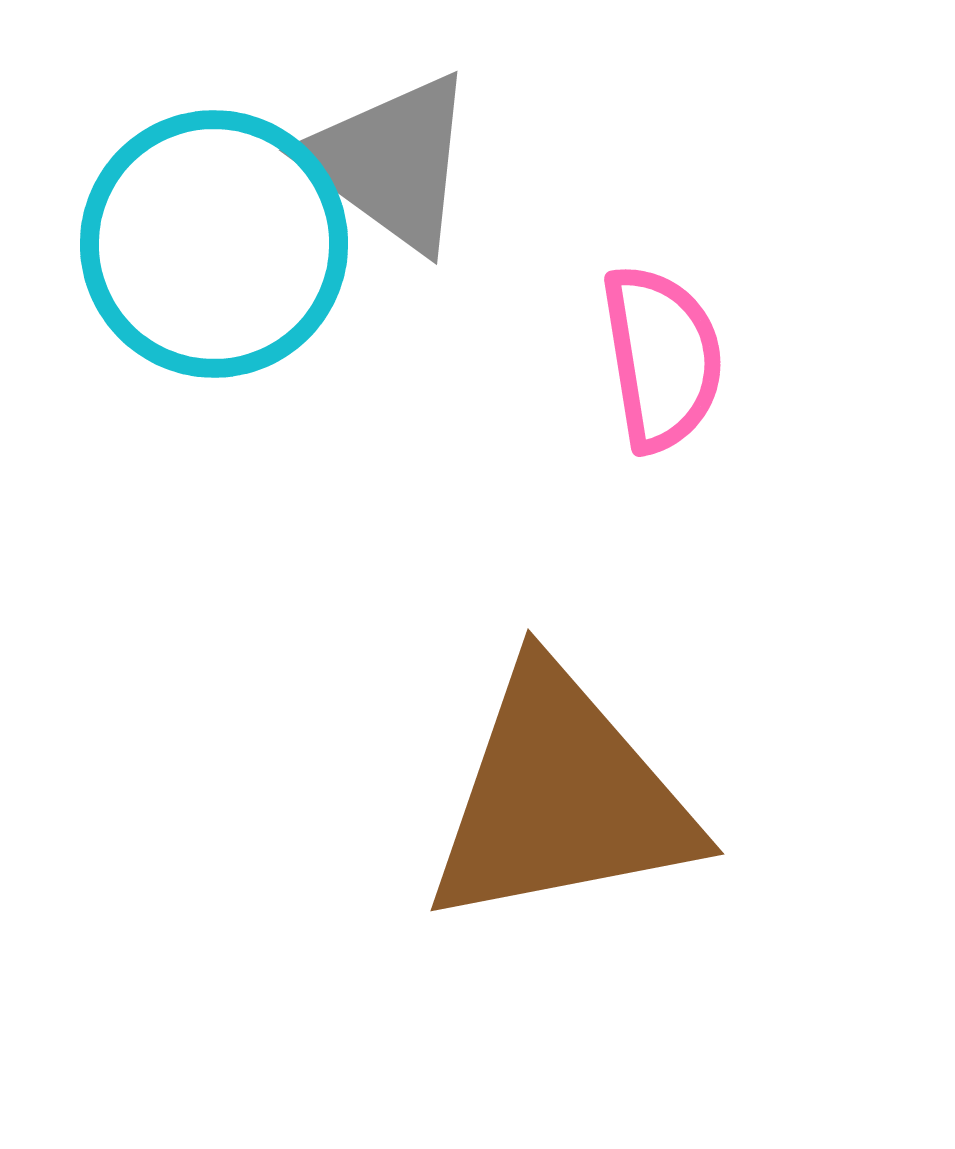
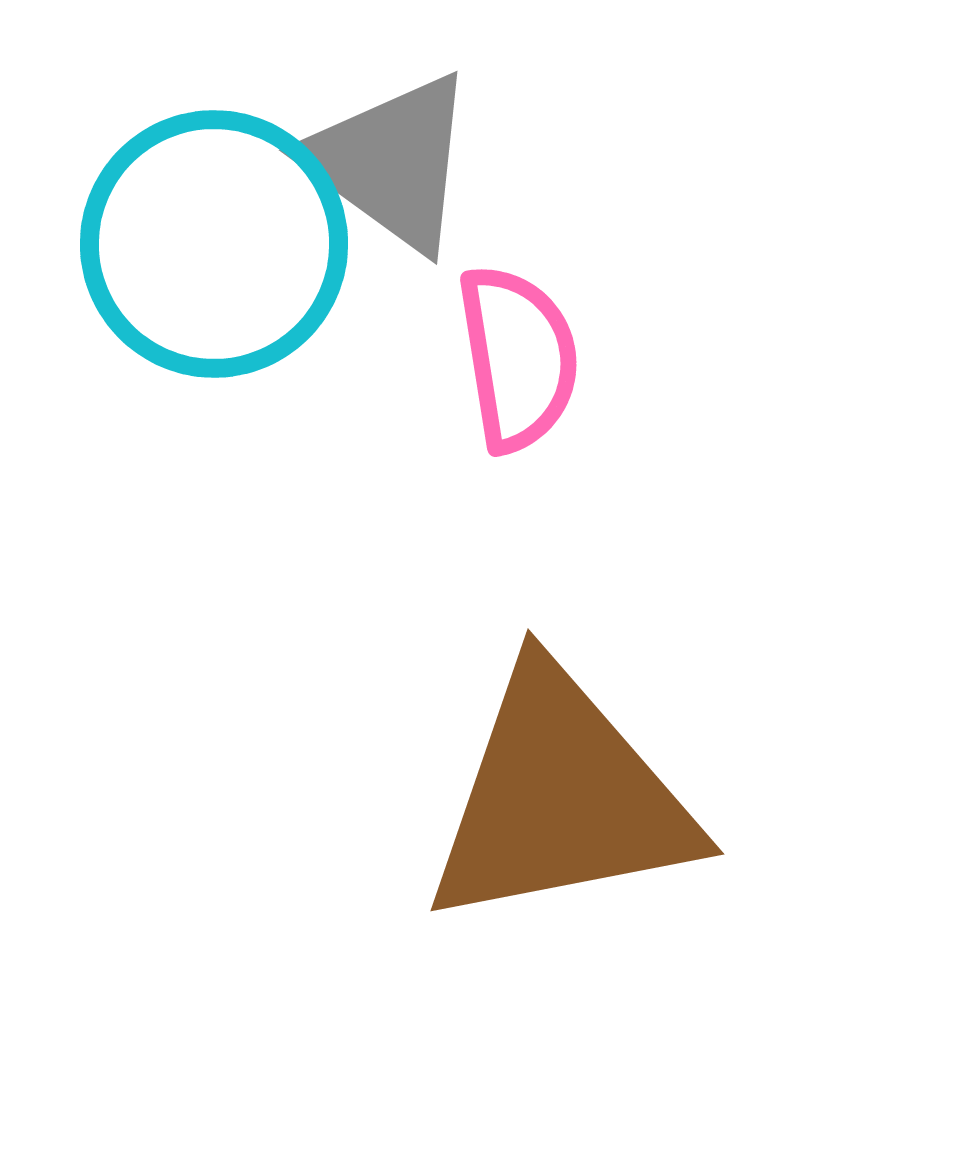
pink semicircle: moved 144 px left
